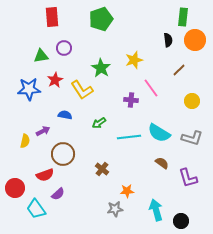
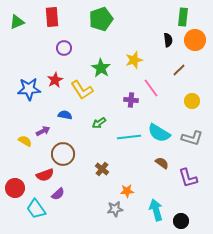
green triangle: moved 24 px left, 34 px up; rotated 14 degrees counterclockwise
yellow semicircle: rotated 72 degrees counterclockwise
